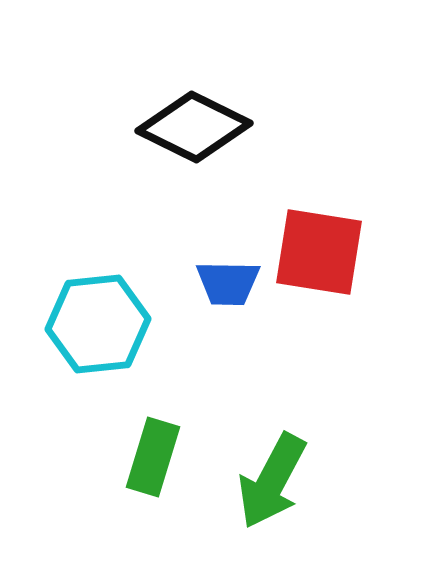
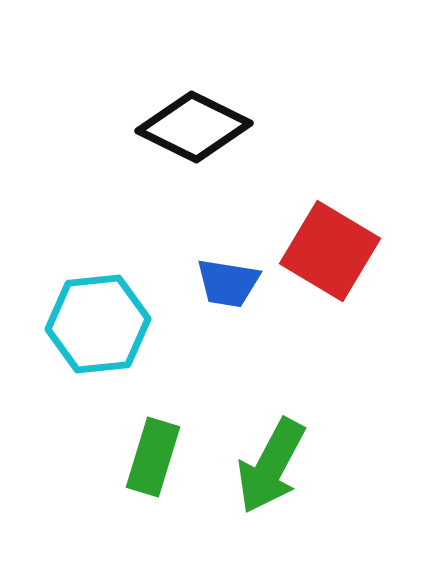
red square: moved 11 px right, 1 px up; rotated 22 degrees clockwise
blue trapezoid: rotated 8 degrees clockwise
green arrow: moved 1 px left, 15 px up
